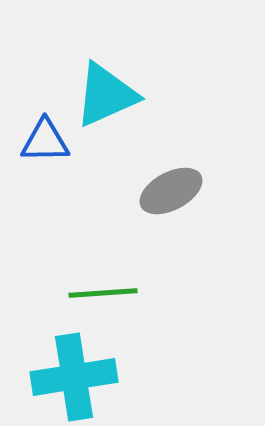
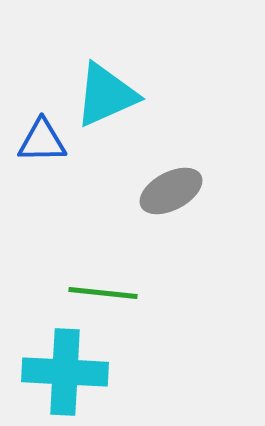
blue triangle: moved 3 px left
green line: rotated 10 degrees clockwise
cyan cross: moved 9 px left, 5 px up; rotated 12 degrees clockwise
